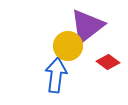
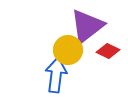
yellow circle: moved 4 px down
red diamond: moved 11 px up; rotated 10 degrees counterclockwise
